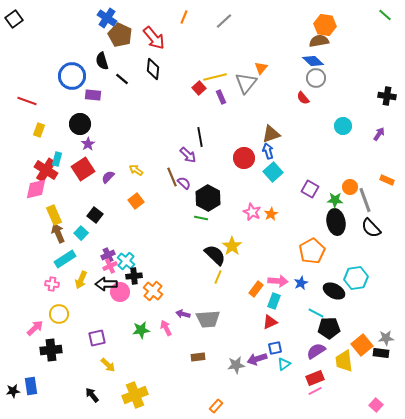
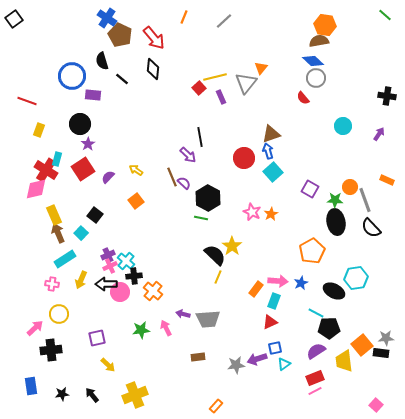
black star at (13, 391): moved 49 px right, 3 px down
